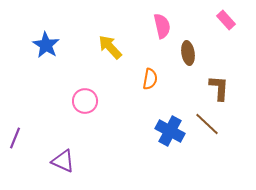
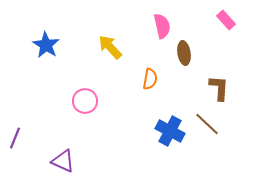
brown ellipse: moved 4 px left
